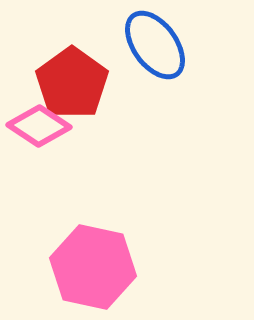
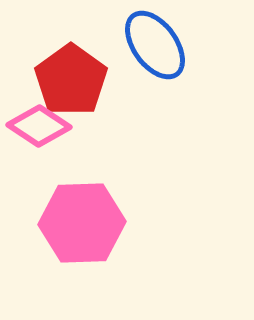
red pentagon: moved 1 px left, 3 px up
pink hexagon: moved 11 px left, 44 px up; rotated 14 degrees counterclockwise
